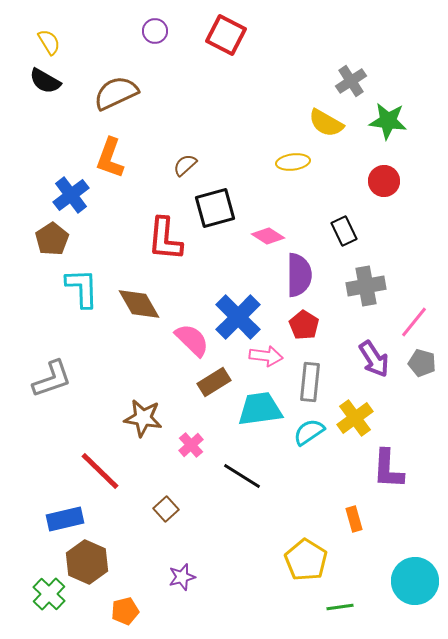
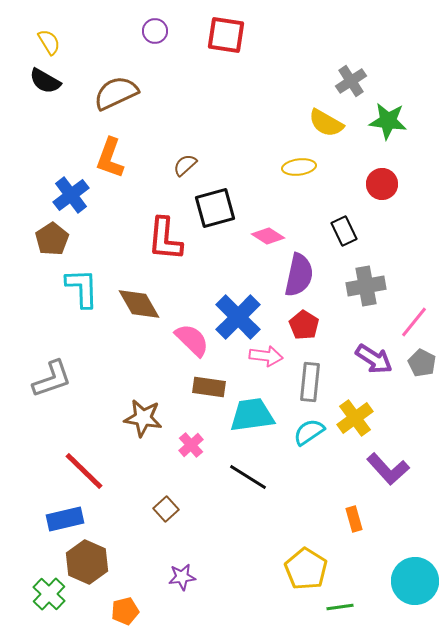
red square at (226, 35): rotated 18 degrees counterclockwise
yellow ellipse at (293, 162): moved 6 px right, 5 px down
red circle at (384, 181): moved 2 px left, 3 px down
purple semicircle at (299, 275): rotated 12 degrees clockwise
purple arrow at (374, 359): rotated 24 degrees counterclockwise
gray pentagon at (422, 363): rotated 12 degrees clockwise
brown rectangle at (214, 382): moved 5 px left, 5 px down; rotated 40 degrees clockwise
cyan trapezoid at (260, 409): moved 8 px left, 6 px down
purple L-shape at (388, 469): rotated 45 degrees counterclockwise
red line at (100, 471): moved 16 px left
black line at (242, 476): moved 6 px right, 1 px down
yellow pentagon at (306, 560): moved 9 px down
purple star at (182, 577): rotated 8 degrees clockwise
